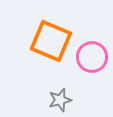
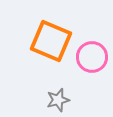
gray star: moved 2 px left
